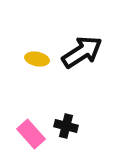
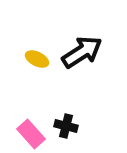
yellow ellipse: rotated 15 degrees clockwise
